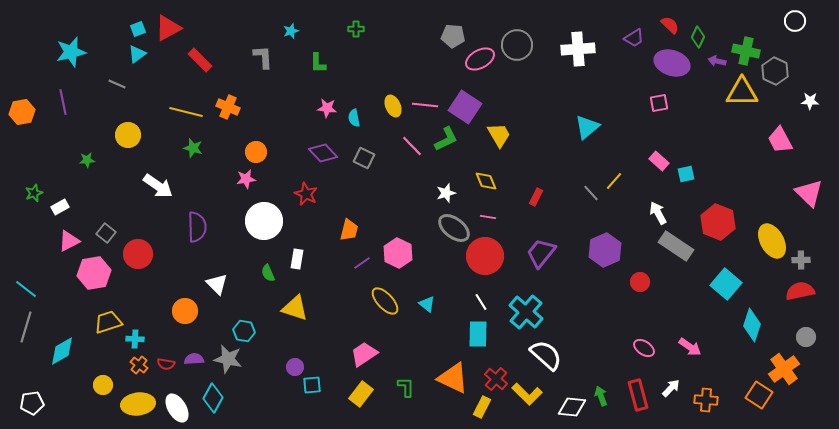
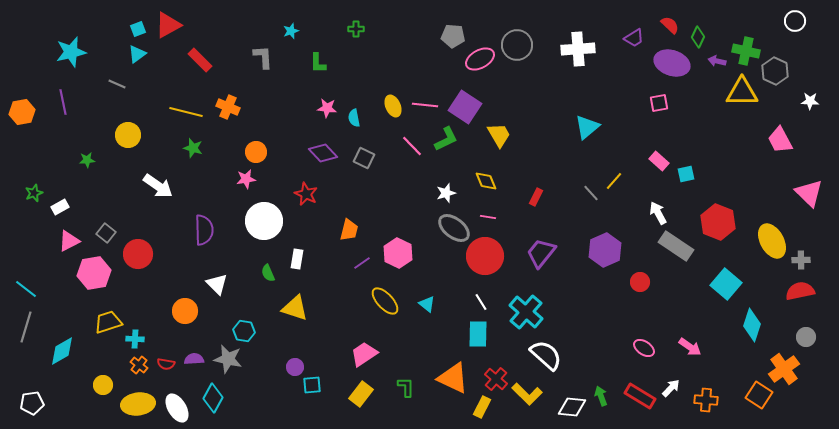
red triangle at (168, 28): moved 3 px up
purple semicircle at (197, 227): moved 7 px right, 3 px down
red rectangle at (638, 395): moved 2 px right, 1 px down; rotated 44 degrees counterclockwise
